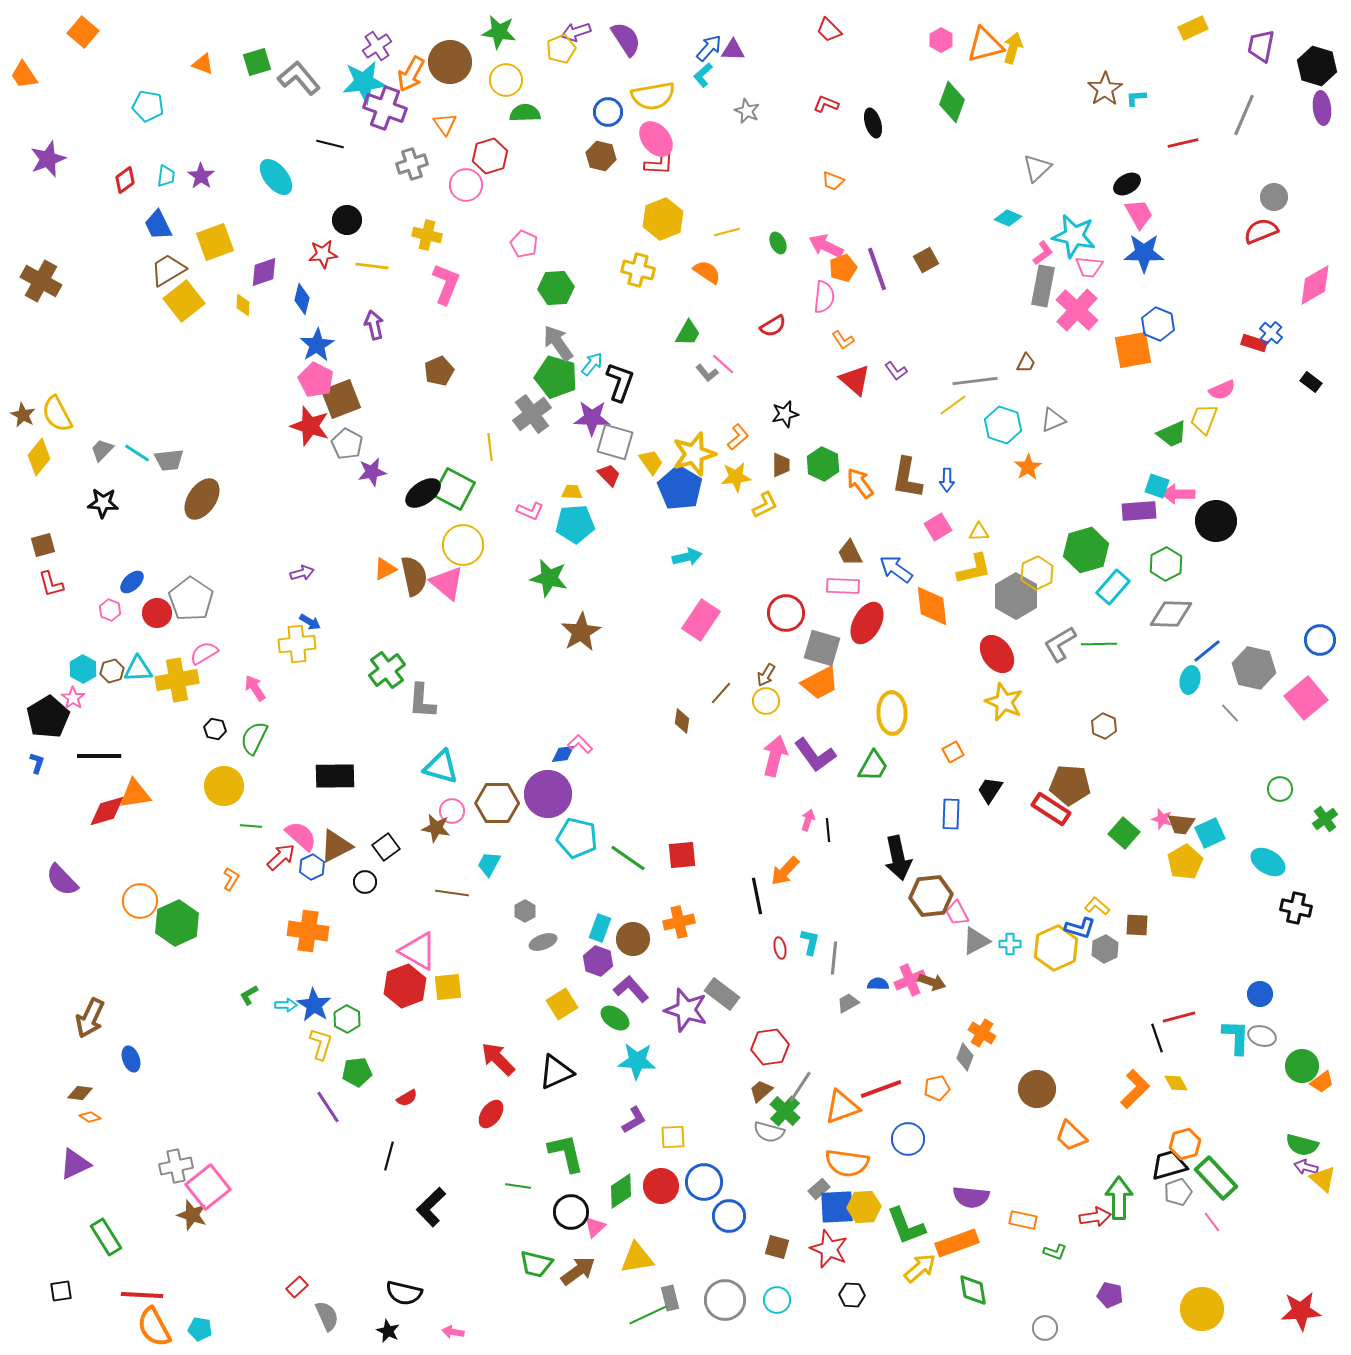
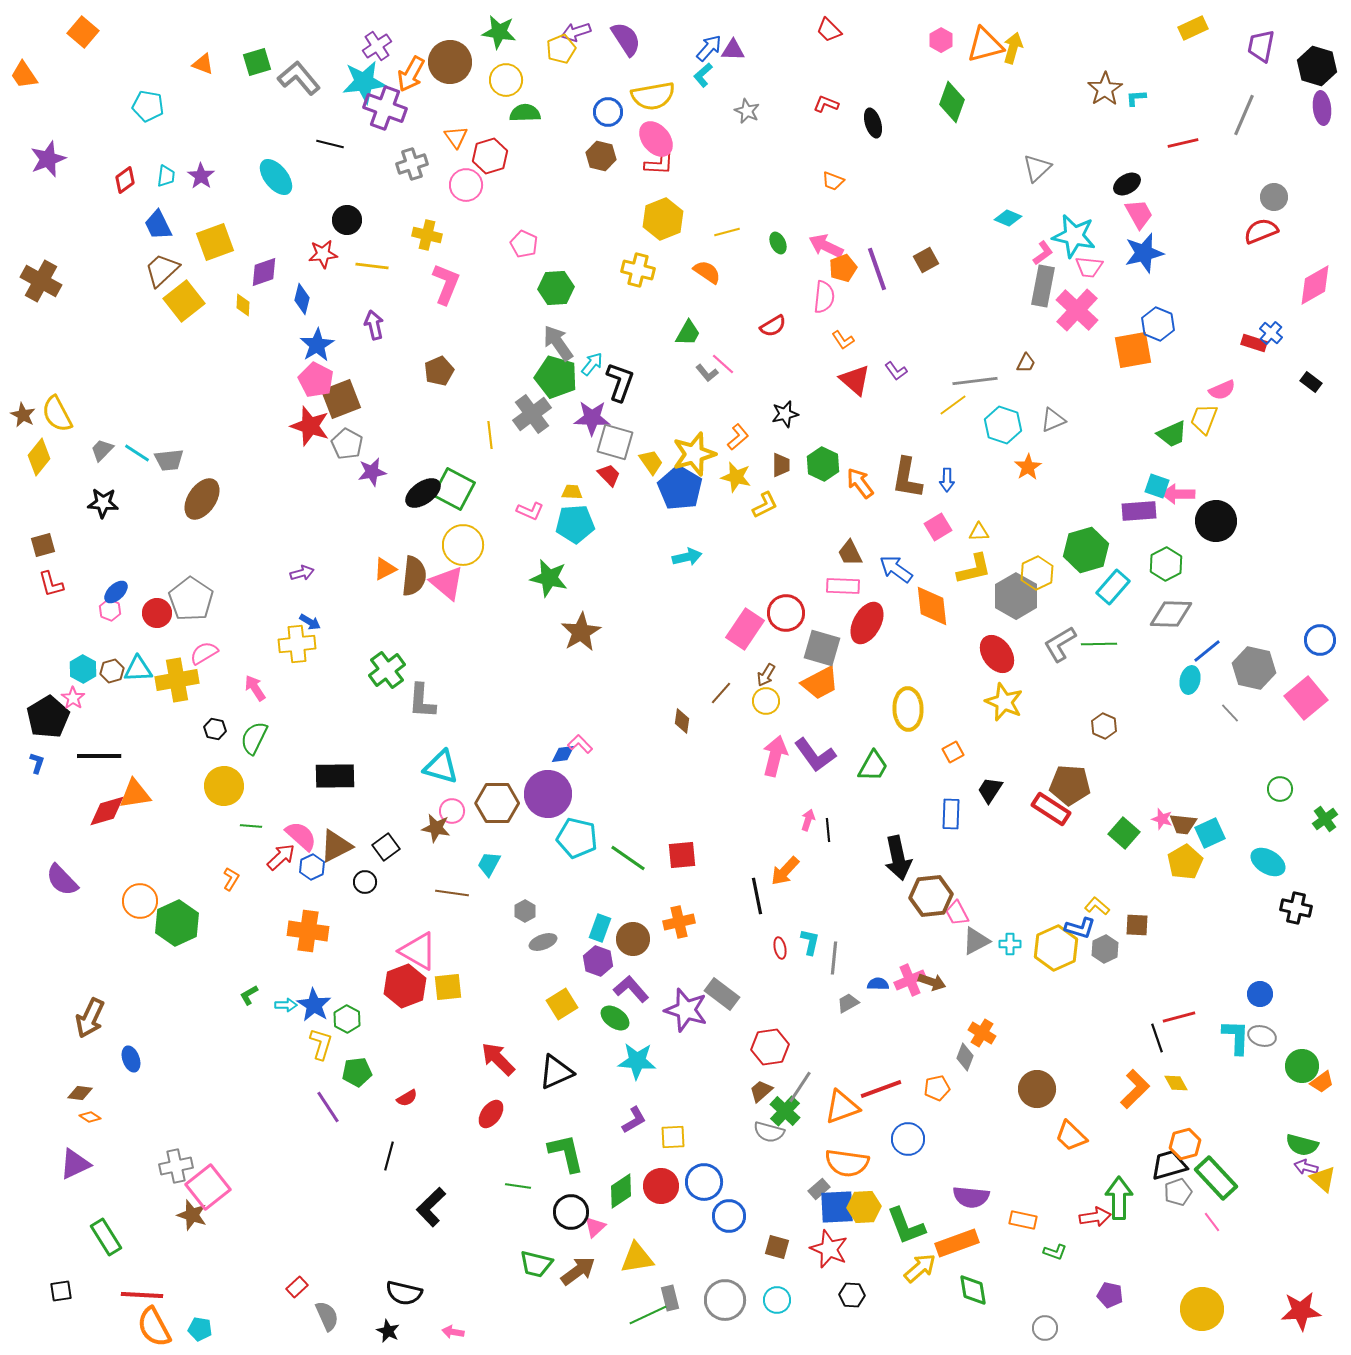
orange triangle at (445, 124): moved 11 px right, 13 px down
blue star at (1144, 253): rotated 15 degrees counterclockwise
brown trapezoid at (168, 270): moved 6 px left; rotated 12 degrees counterclockwise
yellow line at (490, 447): moved 12 px up
yellow star at (736, 477): rotated 20 degrees clockwise
brown semicircle at (414, 576): rotated 18 degrees clockwise
blue ellipse at (132, 582): moved 16 px left, 10 px down
pink rectangle at (701, 620): moved 44 px right, 9 px down
yellow ellipse at (892, 713): moved 16 px right, 4 px up
brown trapezoid at (1181, 824): moved 2 px right
